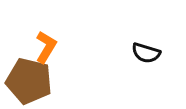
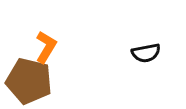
black semicircle: rotated 28 degrees counterclockwise
